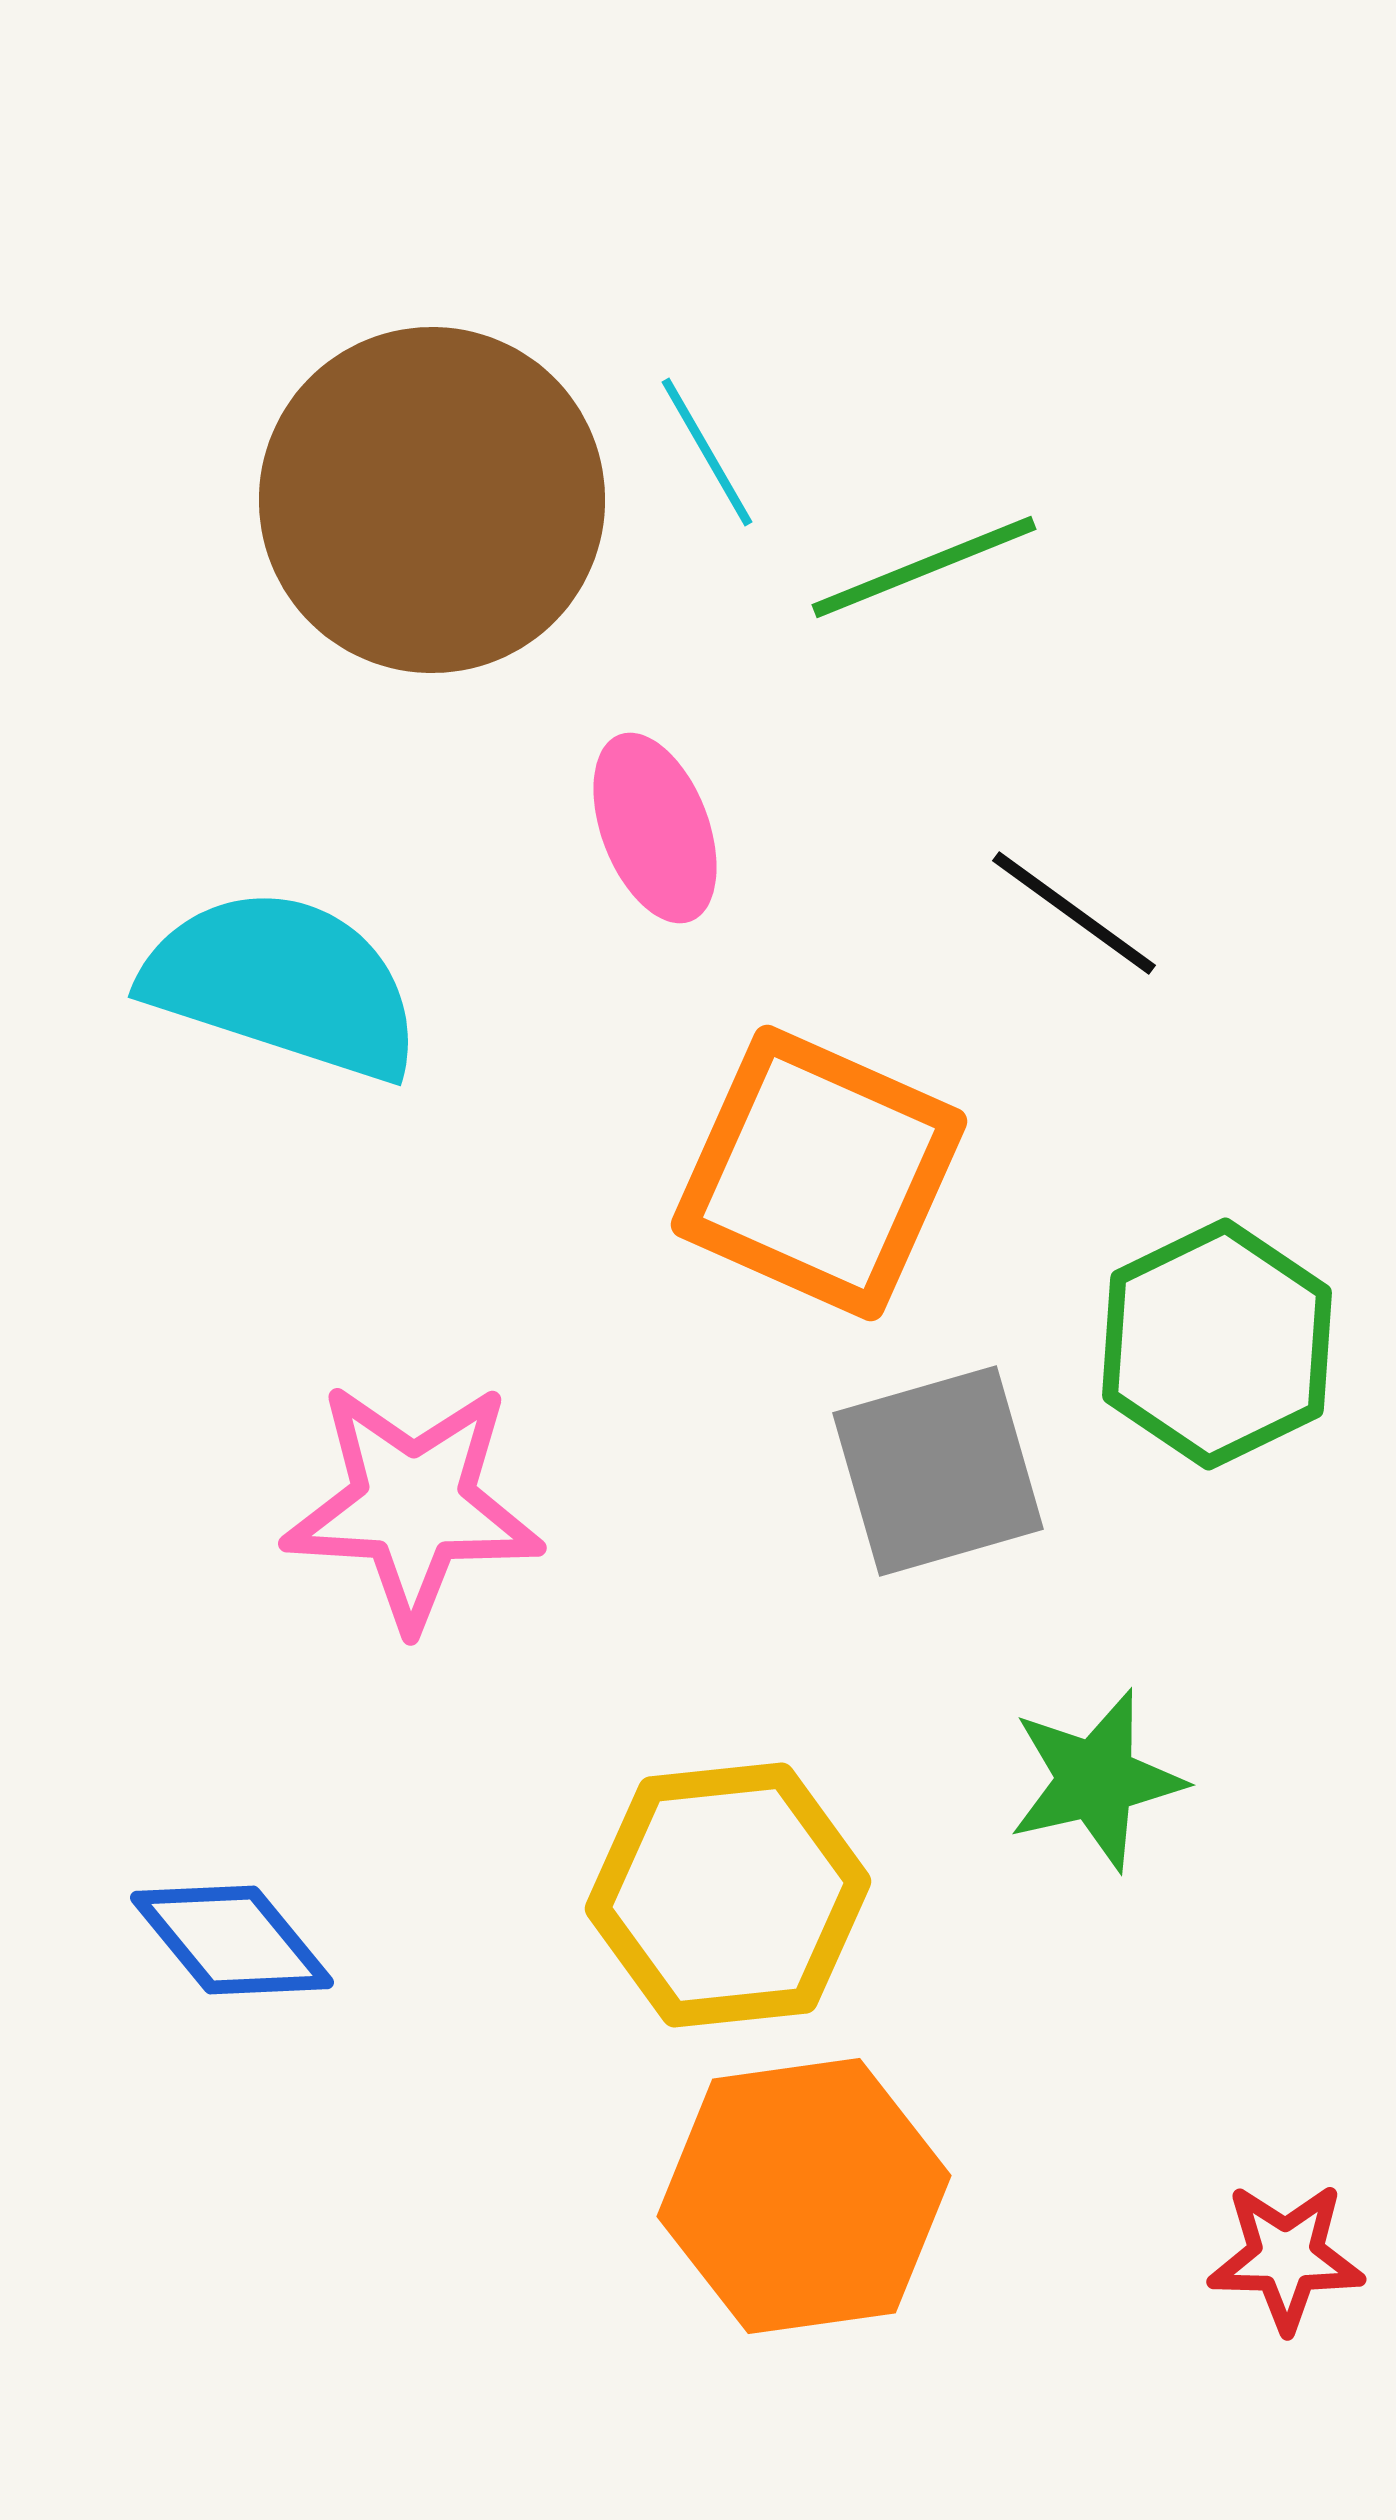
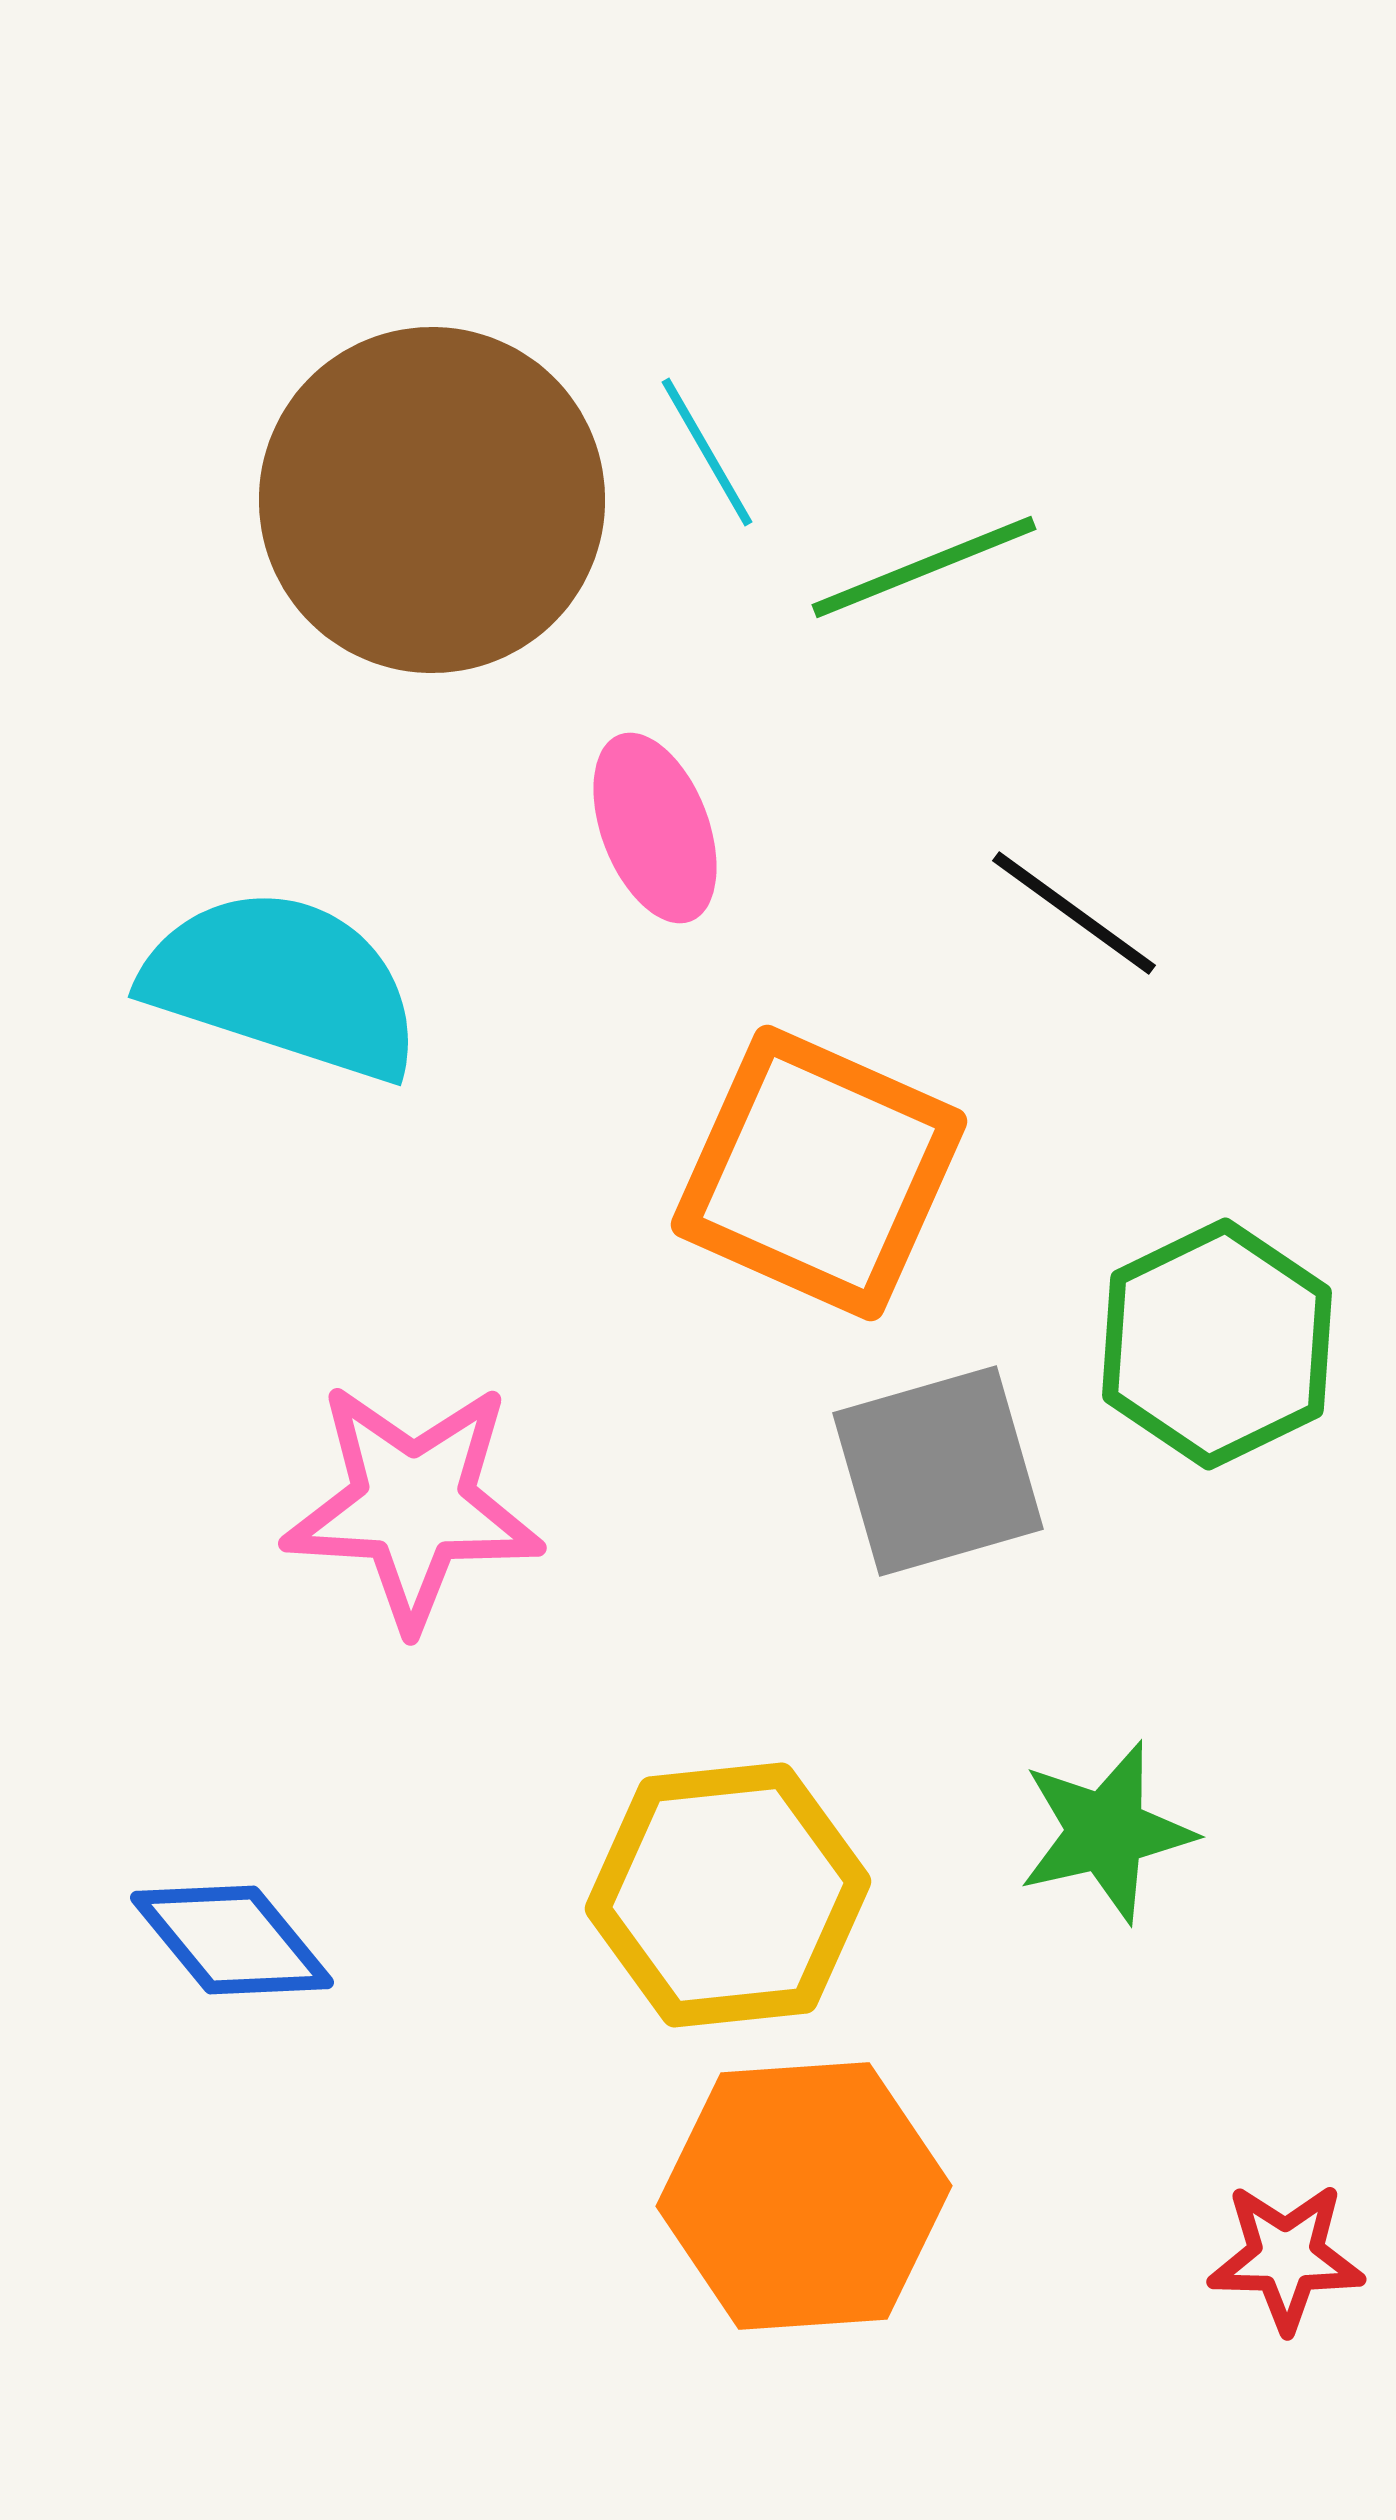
green star: moved 10 px right, 52 px down
orange hexagon: rotated 4 degrees clockwise
